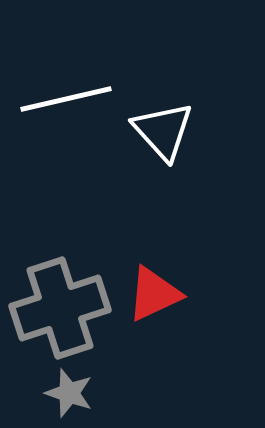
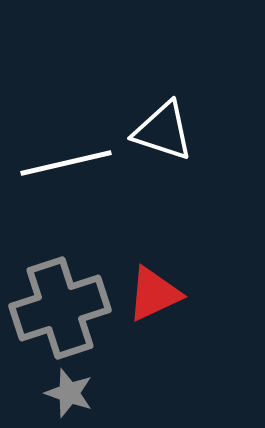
white line: moved 64 px down
white triangle: rotated 30 degrees counterclockwise
